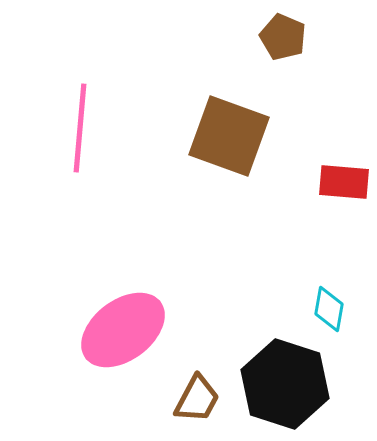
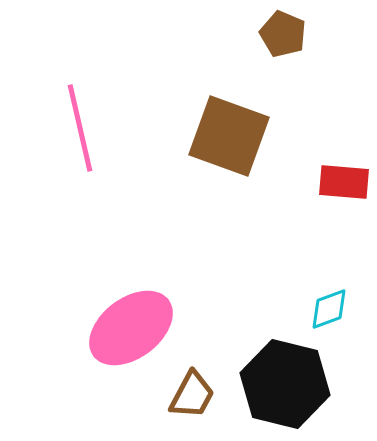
brown pentagon: moved 3 px up
pink line: rotated 18 degrees counterclockwise
cyan diamond: rotated 60 degrees clockwise
pink ellipse: moved 8 px right, 2 px up
black hexagon: rotated 4 degrees counterclockwise
brown trapezoid: moved 5 px left, 4 px up
